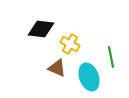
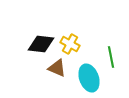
black diamond: moved 15 px down
cyan ellipse: moved 1 px down
